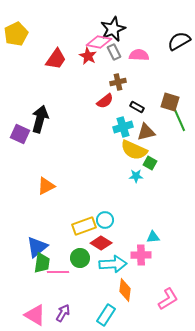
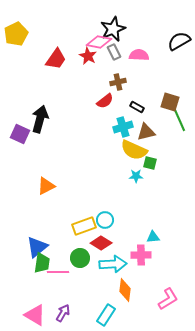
green square: rotated 16 degrees counterclockwise
